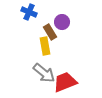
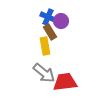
blue cross: moved 19 px right, 5 px down
purple circle: moved 1 px left, 1 px up
red trapezoid: rotated 15 degrees clockwise
